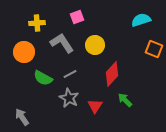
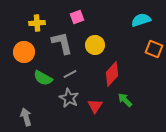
gray L-shape: rotated 20 degrees clockwise
gray arrow: moved 4 px right; rotated 18 degrees clockwise
